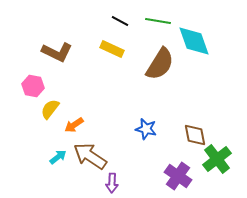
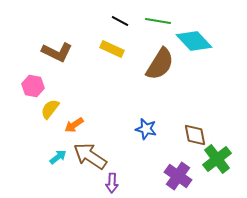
cyan diamond: rotated 24 degrees counterclockwise
